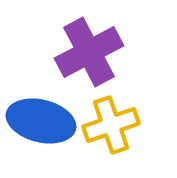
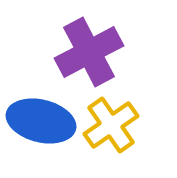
yellow cross: rotated 16 degrees counterclockwise
